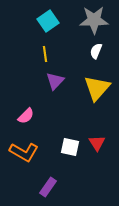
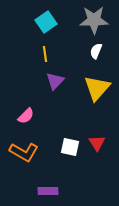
cyan square: moved 2 px left, 1 px down
purple rectangle: moved 4 px down; rotated 54 degrees clockwise
